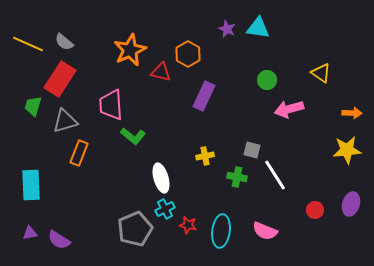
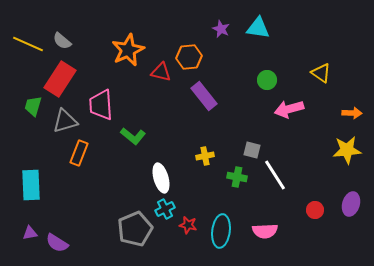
purple star: moved 6 px left
gray semicircle: moved 2 px left, 1 px up
orange star: moved 2 px left
orange hexagon: moved 1 px right, 3 px down; rotated 25 degrees clockwise
purple rectangle: rotated 64 degrees counterclockwise
pink trapezoid: moved 10 px left
pink semicircle: rotated 25 degrees counterclockwise
purple semicircle: moved 2 px left, 3 px down
